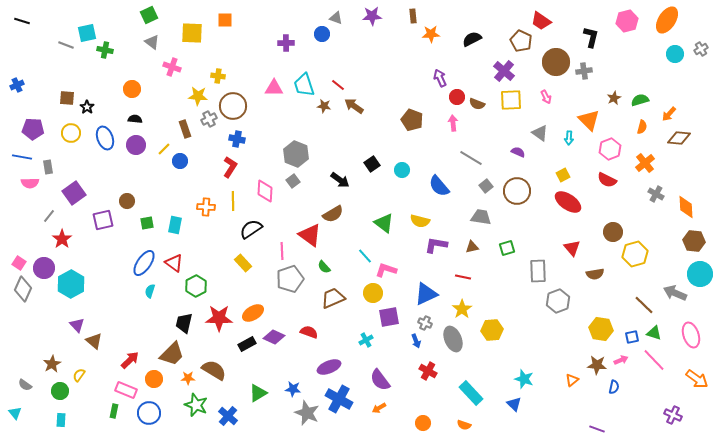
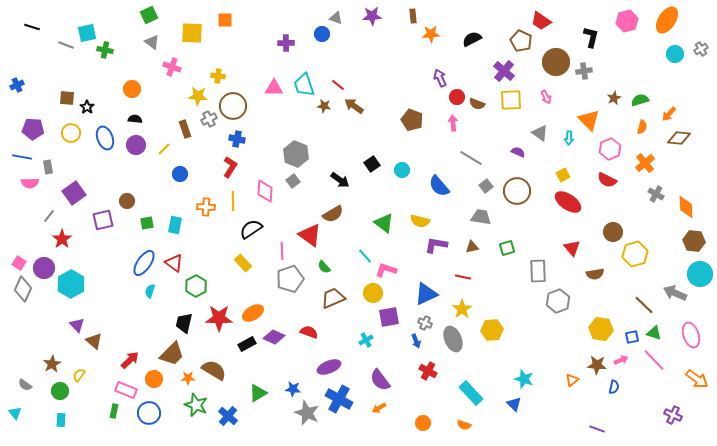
black line at (22, 21): moved 10 px right, 6 px down
blue circle at (180, 161): moved 13 px down
